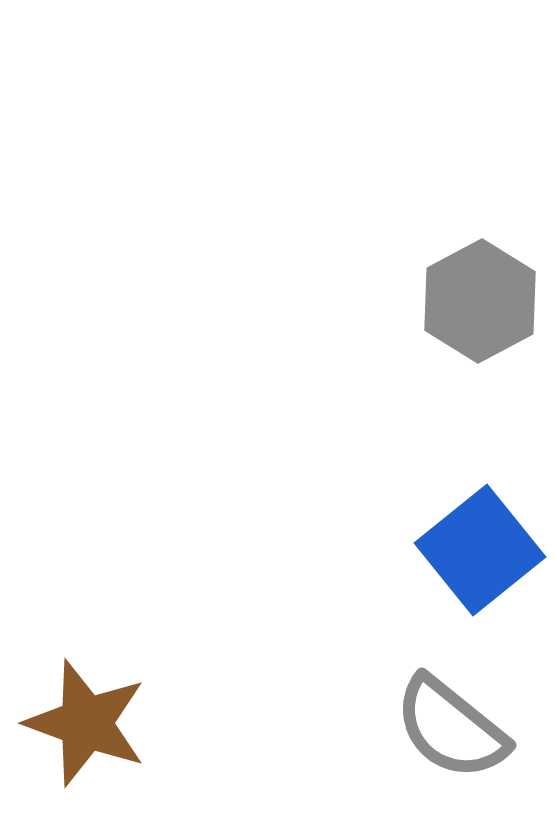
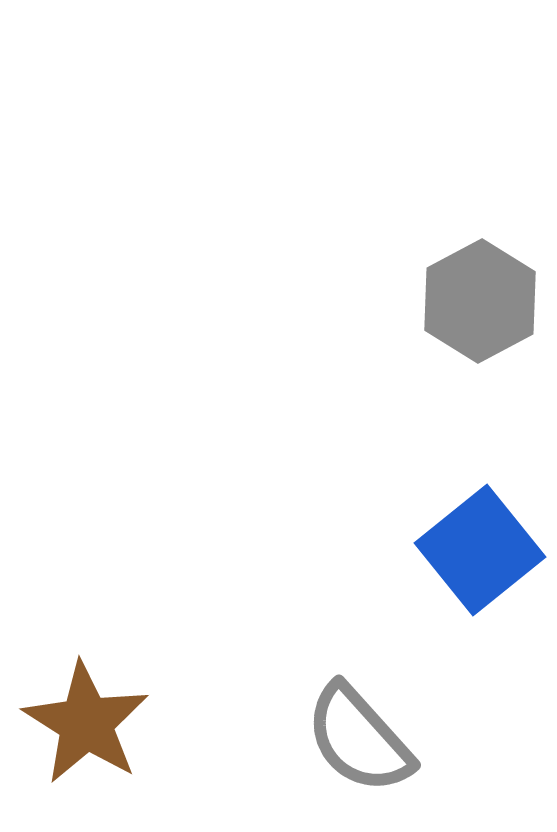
brown star: rotated 12 degrees clockwise
gray semicircle: moved 92 px left, 11 px down; rotated 9 degrees clockwise
